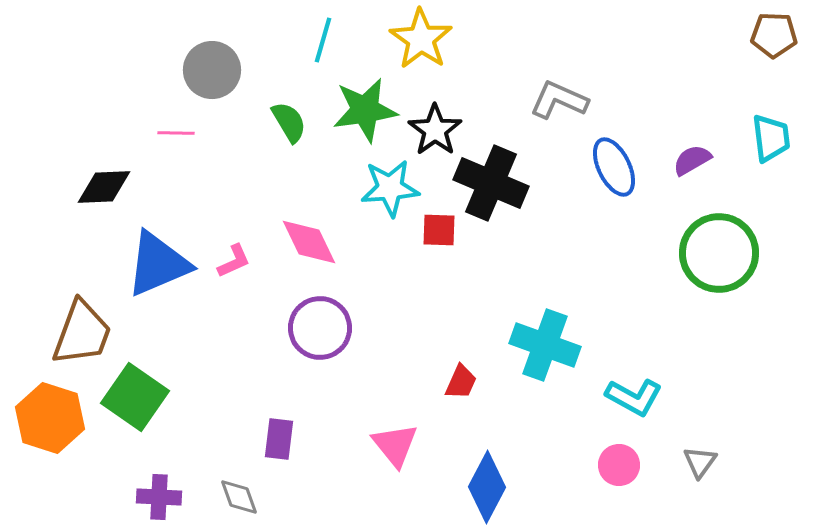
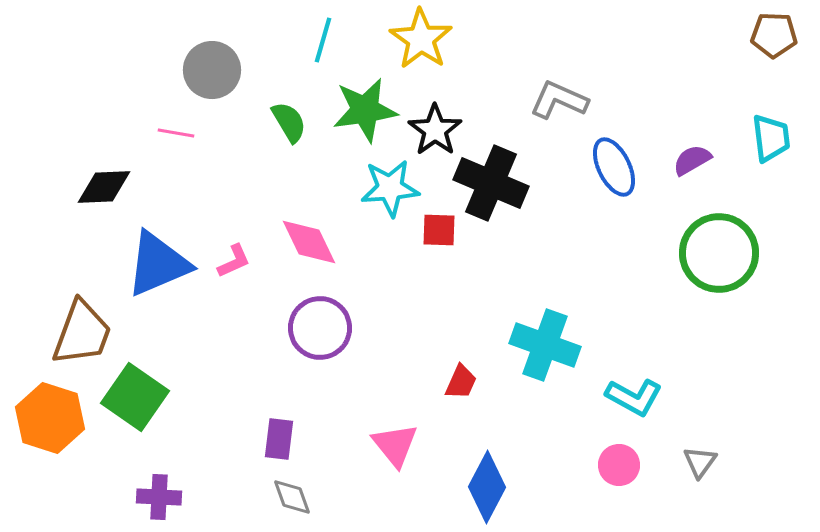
pink line: rotated 9 degrees clockwise
gray diamond: moved 53 px right
